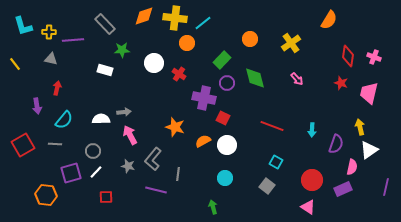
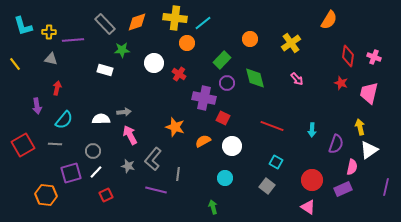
orange diamond at (144, 16): moved 7 px left, 6 px down
white circle at (227, 145): moved 5 px right, 1 px down
red square at (106, 197): moved 2 px up; rotated 24 degrees counterclockwise
